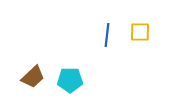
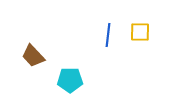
blue line: moved 1 px right
brown trapezoid: moved 21 px up; rotated 90 degrees clockwise
